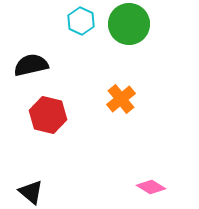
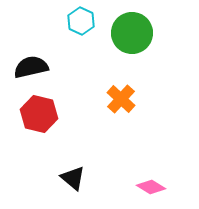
green circle: moved 3 px right, 9 px down
black semicircle: moved 2 px down
orange cross: rotated 8 degrees counterclockwise
red hexagon: moved 9 px left, 1 px up
black triangle: moved 42 px right, 14 px up
